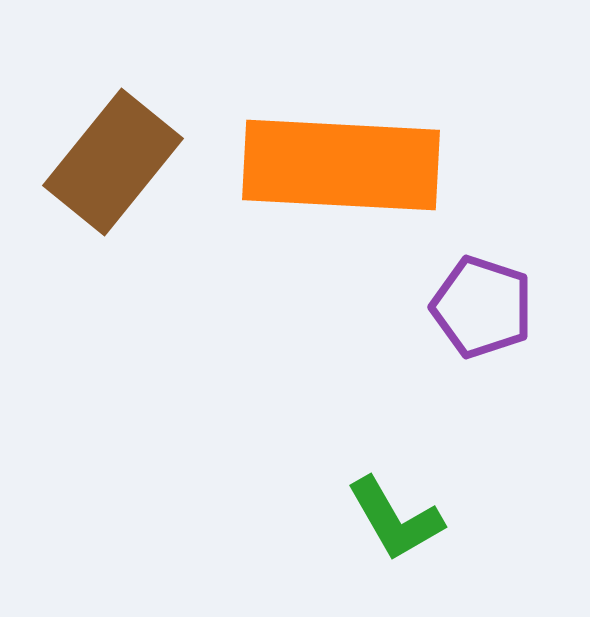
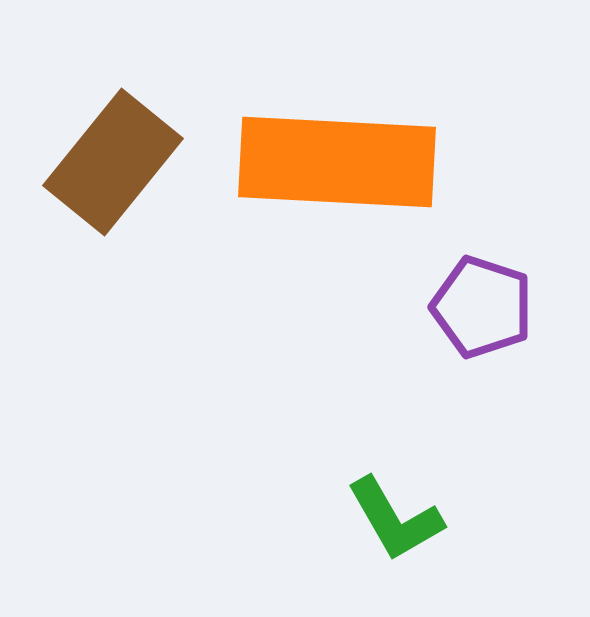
orange rectangle: moved 4 px left, 3 px up
